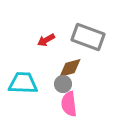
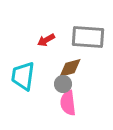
gray rectangle: rotated 16 degrees counterclockwise
cyan trapezoid: moved 7 px up; rotated 84 degrees counterclockwise
pink semicircle: moved 1 px left, 1 px up
